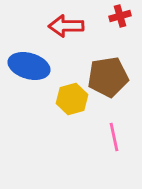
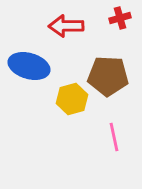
red cross: moved 2 px down
brown pentagon: moved 1 px up; rotated 12 degrees clockwise
